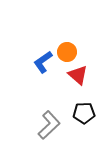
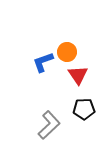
blue L-shape: rotated 15 degrees clockwise
red triangle: rotated 15 degrees clockwise
black pentagon: moved 4 px up
